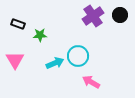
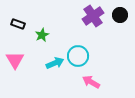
green star: moved 2 px right; rotated 24 degrees counterclockwise
